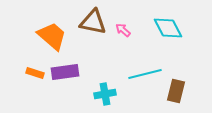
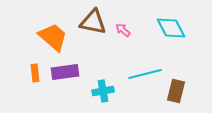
cyan diamond: moved 3 px right
orange trapezoid: moved 1 px right, 1 px down
orange rectangle: rotated 66 degrees clockwise
cyan cross: moved 2 px left, 3 px up
